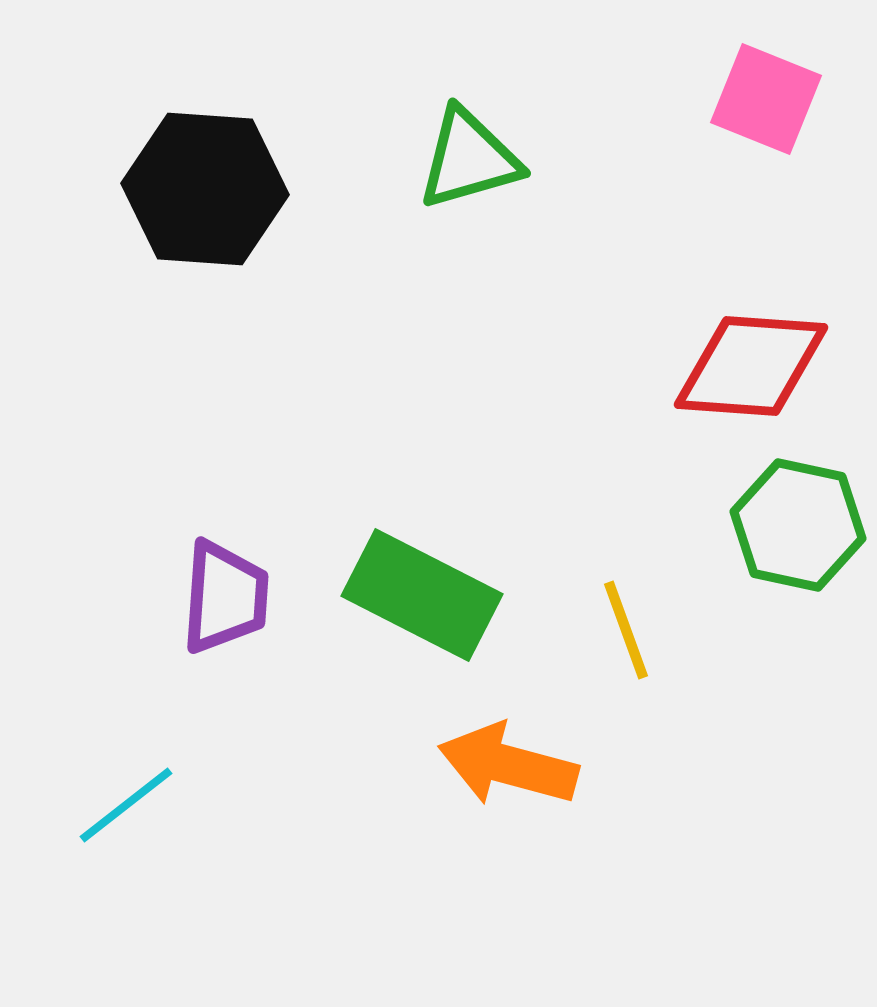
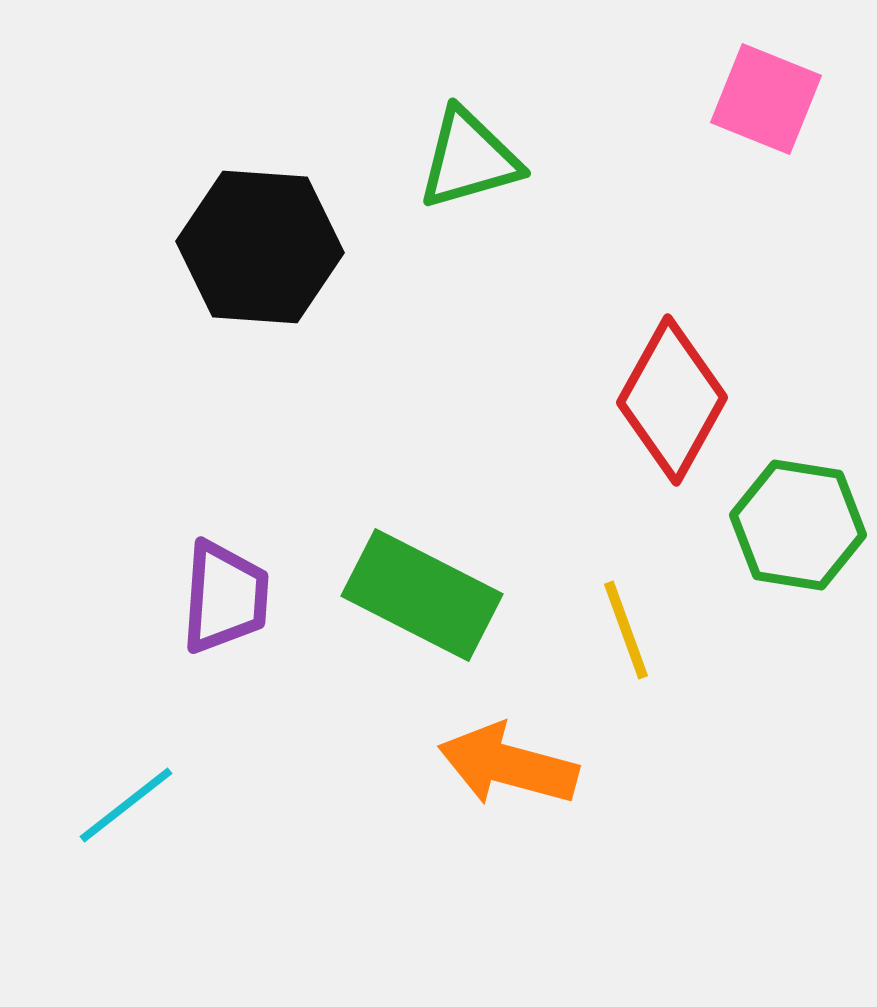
black hexagon: moved 55 px right, 58 px down
red diamond: moved 79 px left, 34 px down; rotated 65 degrees counterclockwise
green hexagon: rotated 3 degrees counterclockwise
